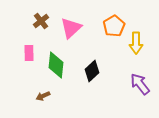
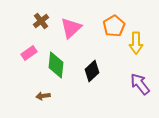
pink rectangle: rotated 56 degrees clockwise
brown arrow: rotated 16 degrees clockwise
